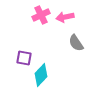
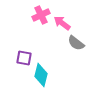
pink arrow: moved 3 px left, 6 px down; rotated 48 degrees clockwise
gray semicircle: rotated 18 degrees counterclockwise
cyan diamond: rotated 30 degrees counterclockwise
